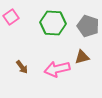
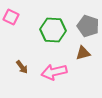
pink square: rotated 28 degrees counterclockwise
green hexagon: moved 7 px down
brown triangle: moved 1 px right, 4 px up
pink arrow: moved 3 px left, 3 px down
